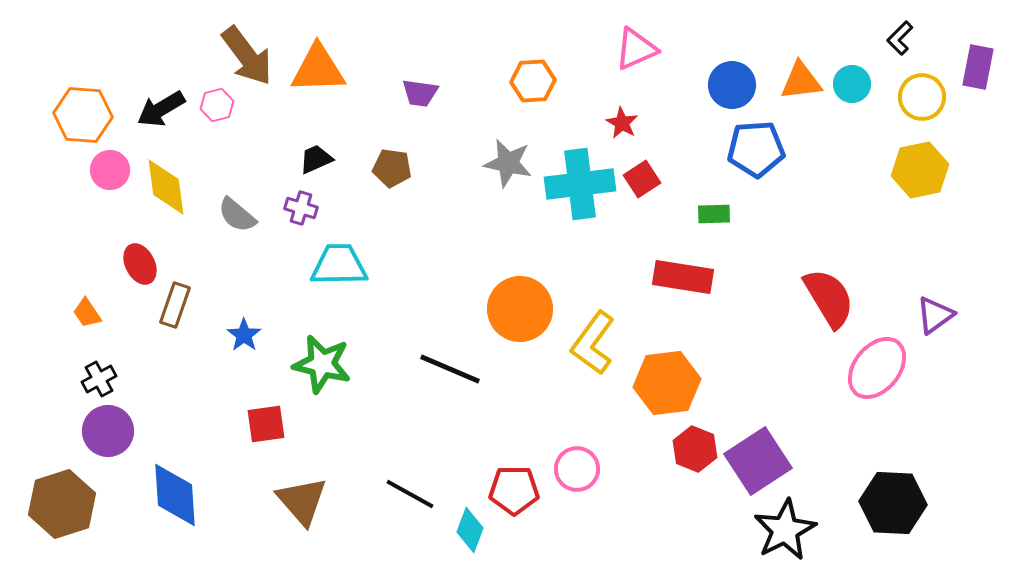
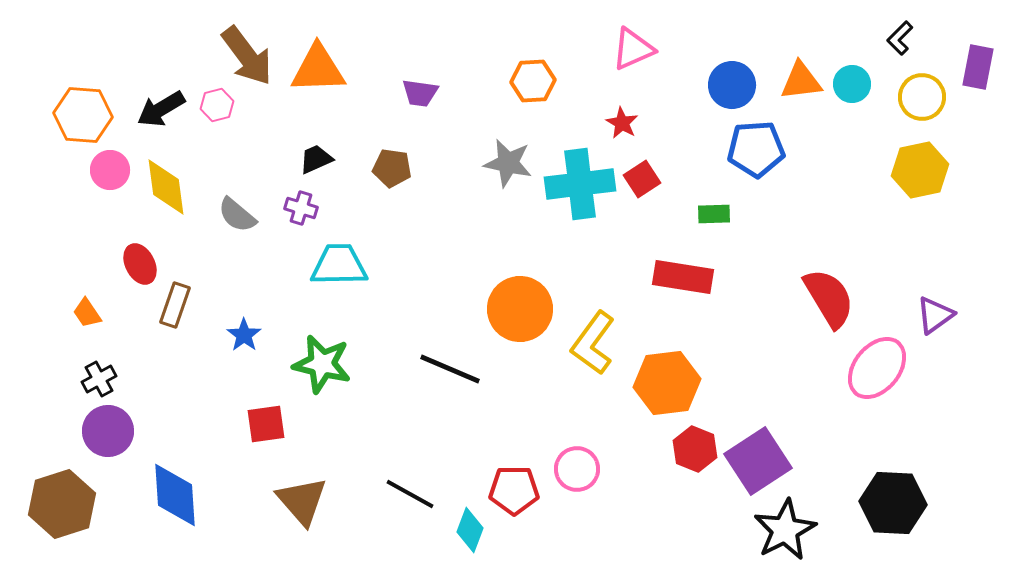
pink triangle at (636, 49): moved 3 px left
